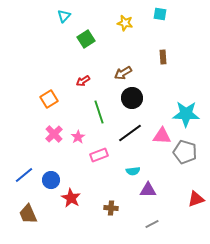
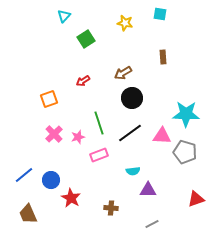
orange square: rotated 12 degrees clockwise
green line: moved 11 px down
pink star: rotated 16 degrees clockwise
